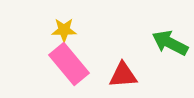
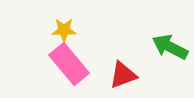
green arrow: moved 4 px down
red triangle: rotated 16 degrees counterclockwise
